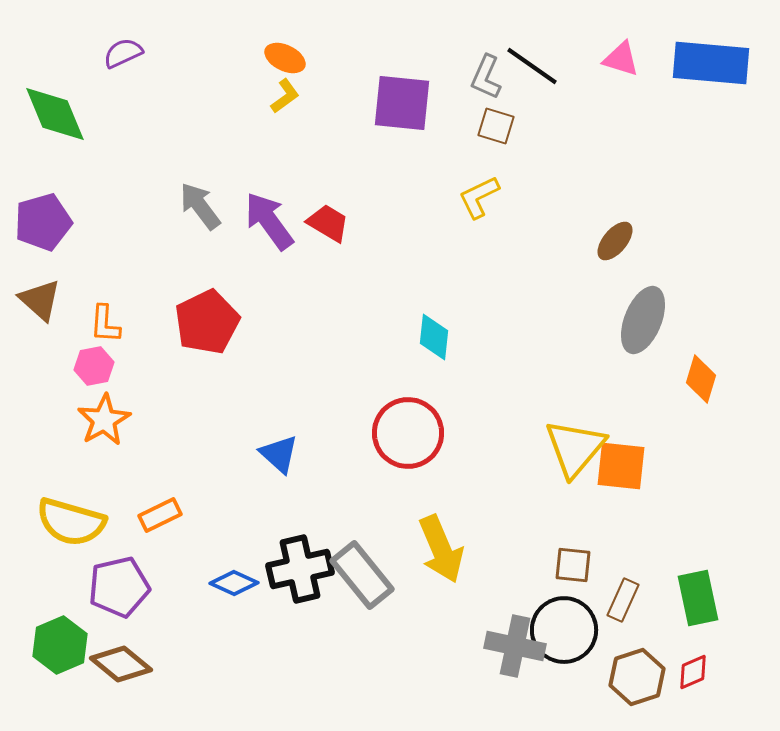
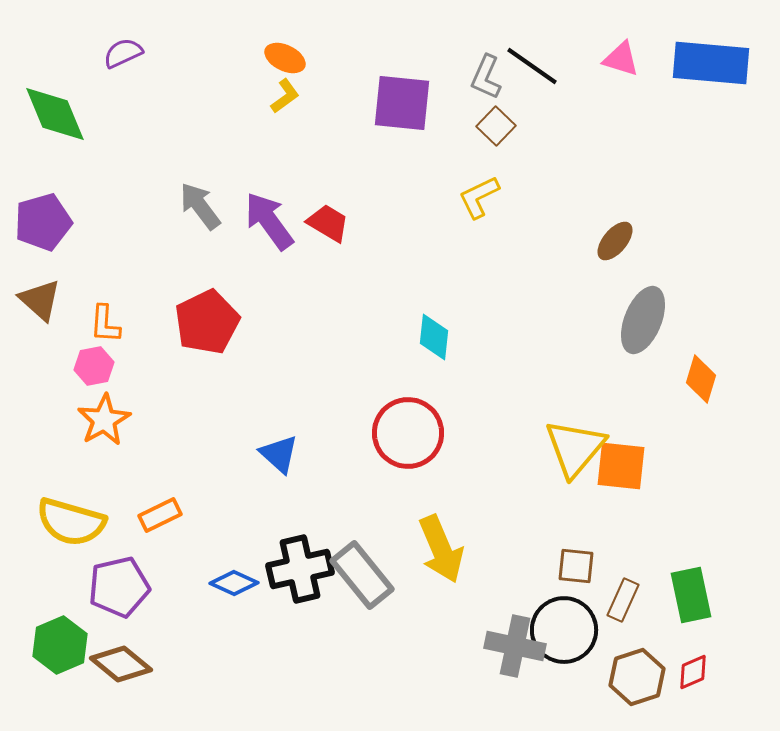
brown square at (496, 126): rotated 27 degrees clockwise
brown square at (573, 565): moved 3 px right, 1 px down
green rectangle at (698, 598): moved 7 px left, 3 px up
